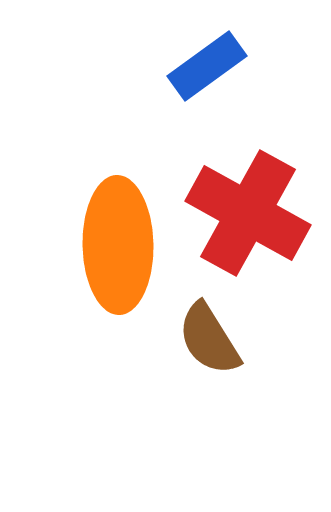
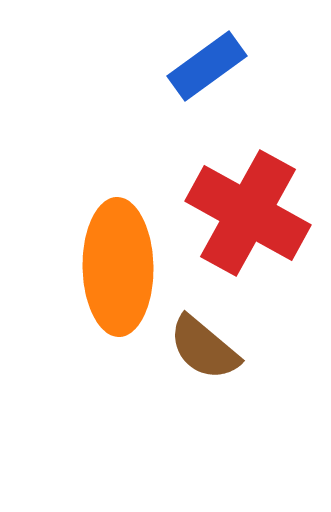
orange ellipse: moved 22 px down
brown semicircle: moved 5 px left, 9 px down; rotated 18 degrees counterclockwise
